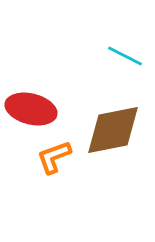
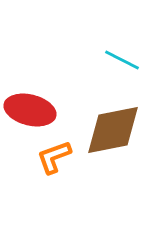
cyan line: moved 3 px left, 4 px down
red ellipse: moved 1 px left, 1 px down
